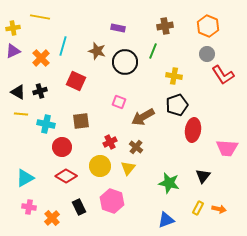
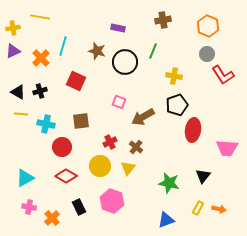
brown cross at (165, 26): moved 2 px left, 6 px up
